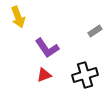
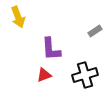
purple L-shape: moved 4 px right, 1 px down; rotated 30 degrees clockwise
